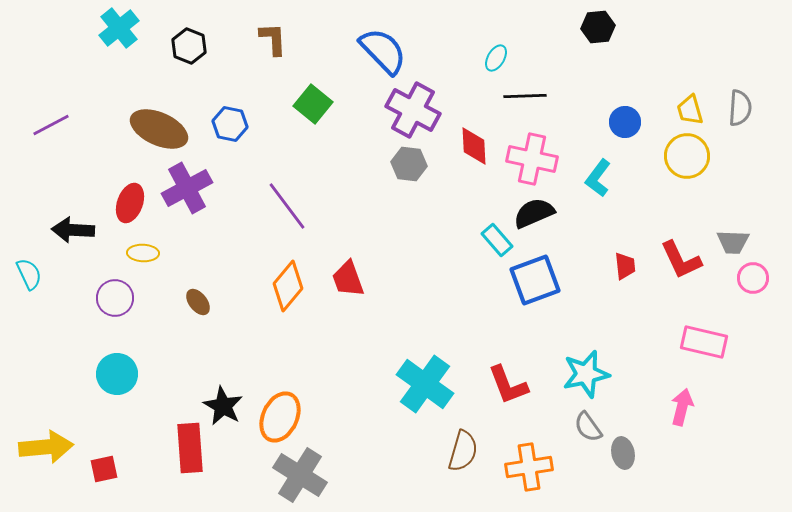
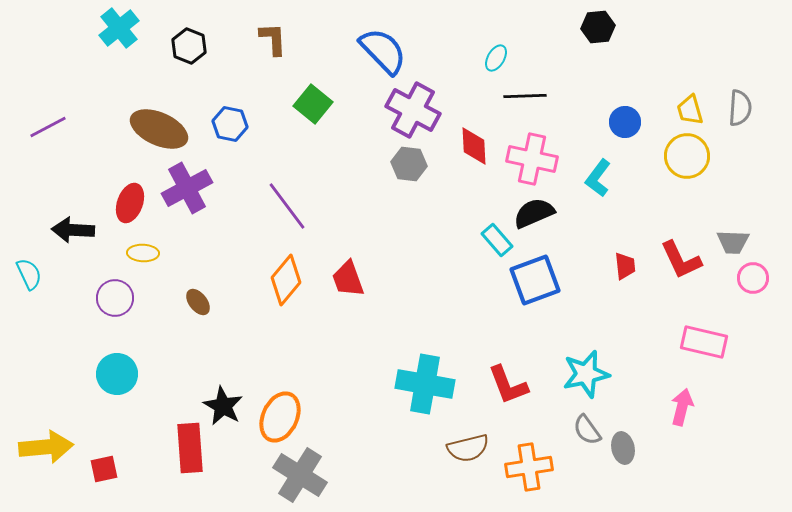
purple line at (51, 125): moved 3 px left, 2 px down
orange diamond at (288, 286): moved 2 px left, 6 px up
cyan cross at (425, 384): rotated 26 degrees counterclockwise
gray semicircle at (588, 427): moved 1 px left, 3 px down
brown semicircle at (463, 451): moved 5 px right, 3 px up; rotated 60 degrees clockwise
gray ellipse at (623, 453): moved 5 px up
